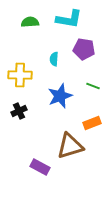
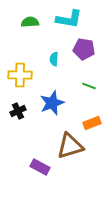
green line: moved 4 px left
blue star: moved 8 px left, 7 px down
black cross: moved 1 px left
